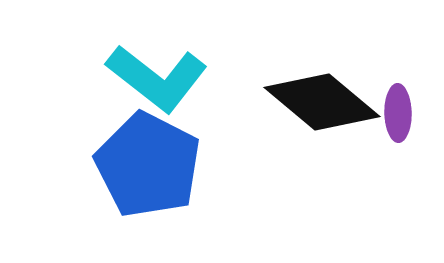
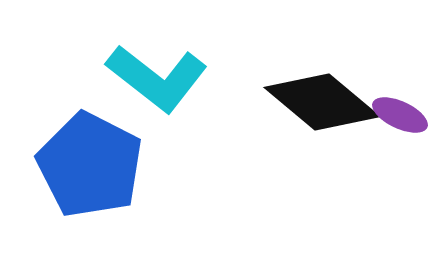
purple ellipse: moved 2 px right, 2 px down; rotated 64 degrees counterclockwise
blue pentagon: moved 58 px left
